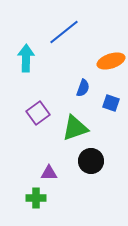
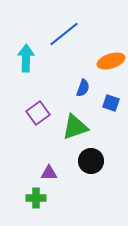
blue line: moved 2 px down
green triangle: moved 1 px up
